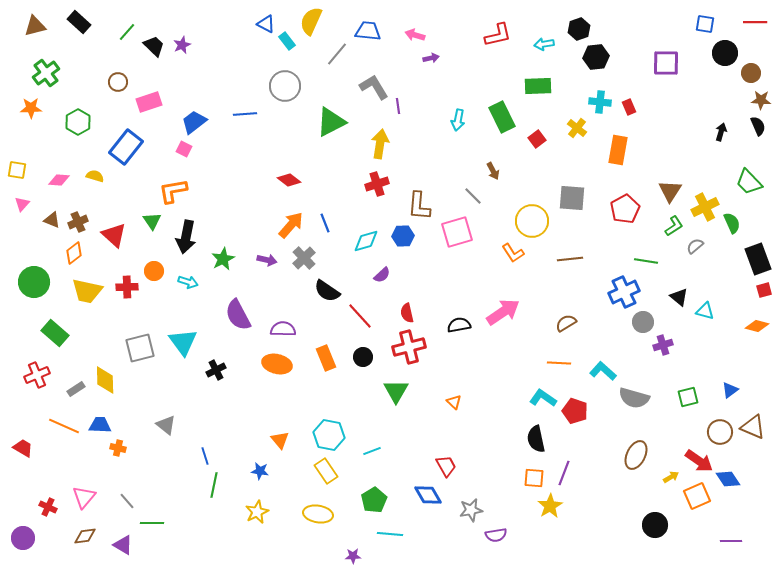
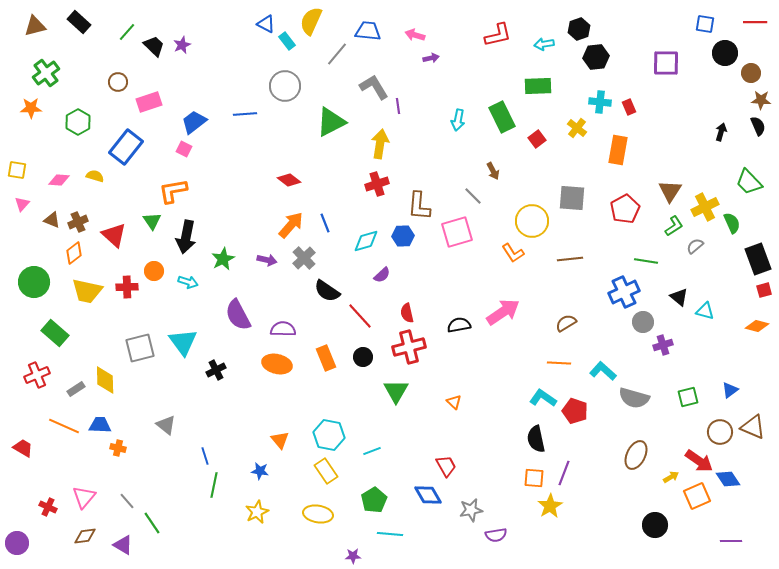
green line at (152, 523): rotated 55 degrees clockwise
purple circle at (23, 538): moved 6 px left, 5 px down
